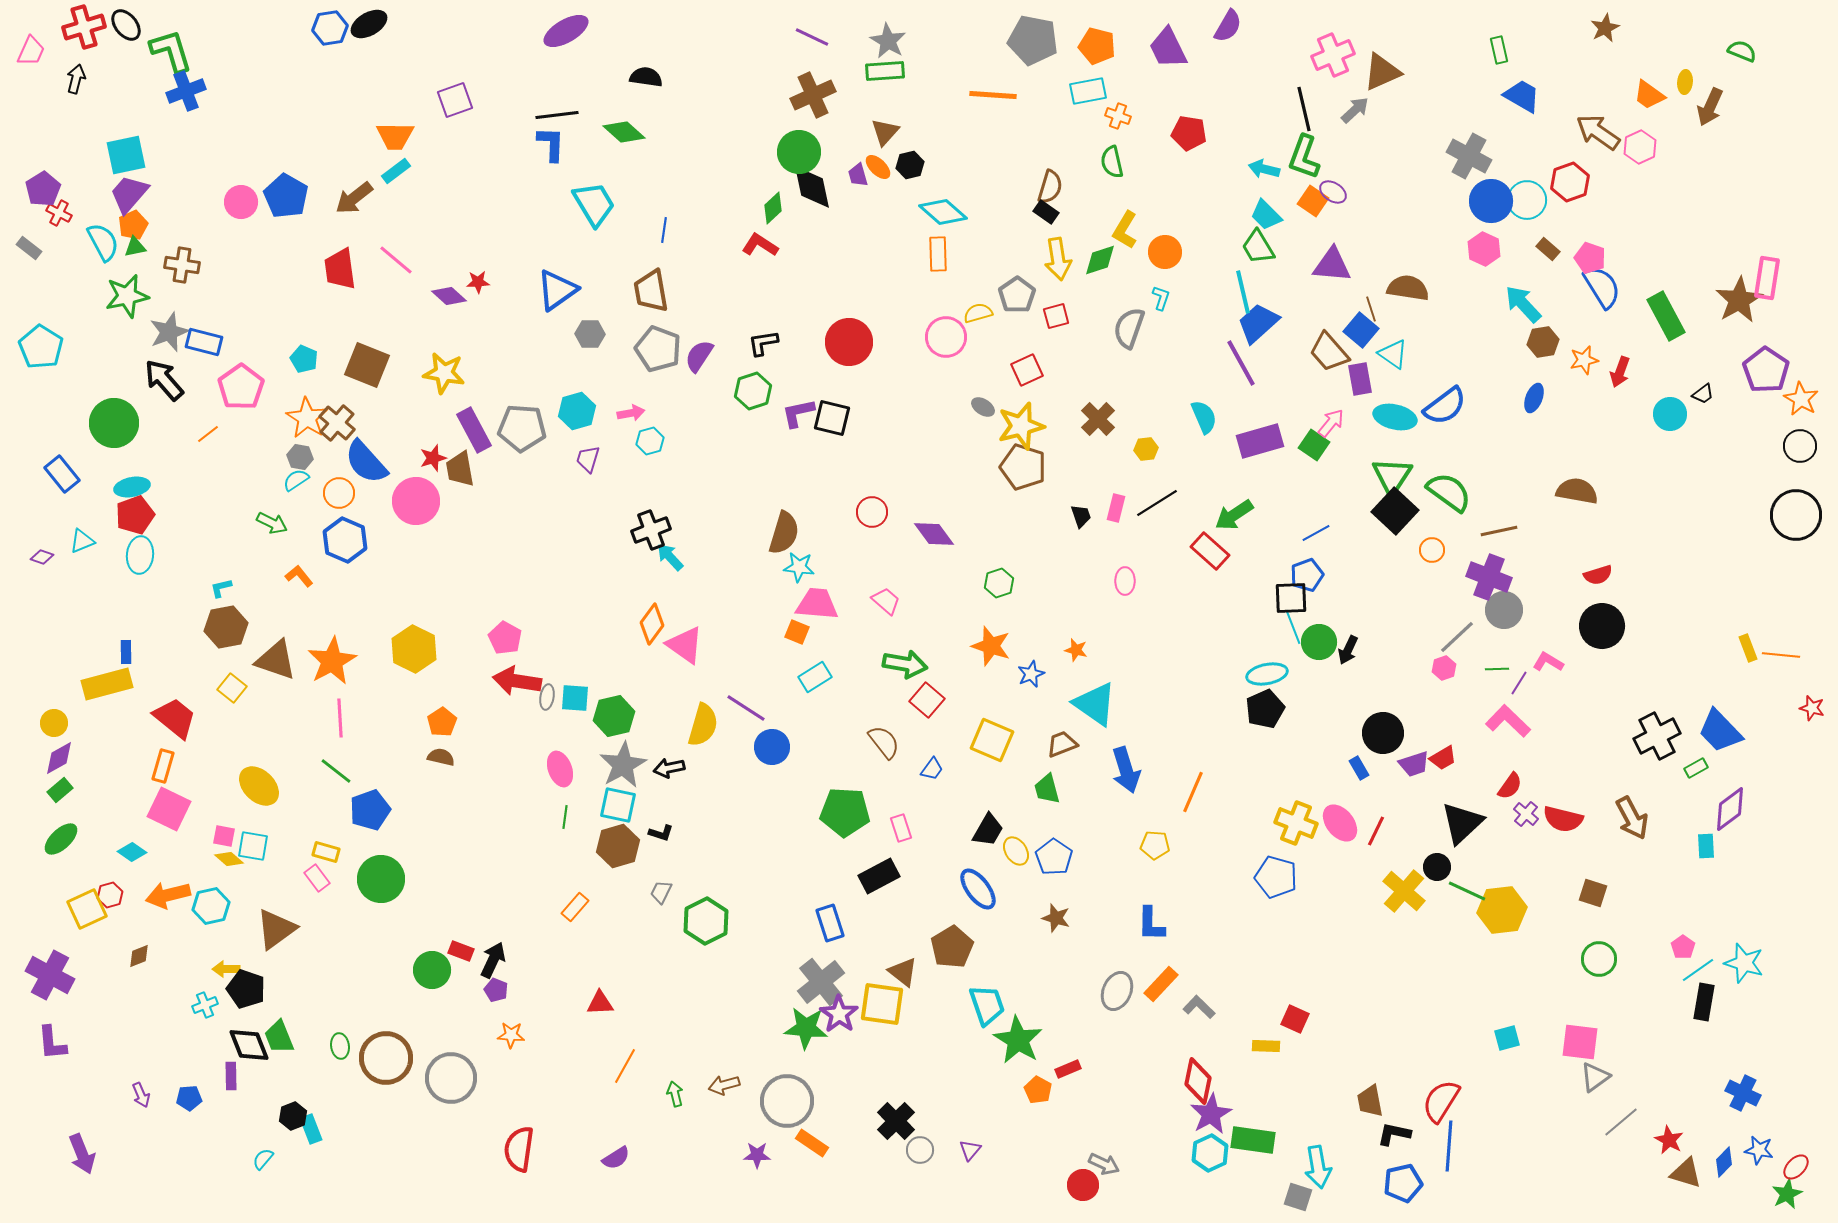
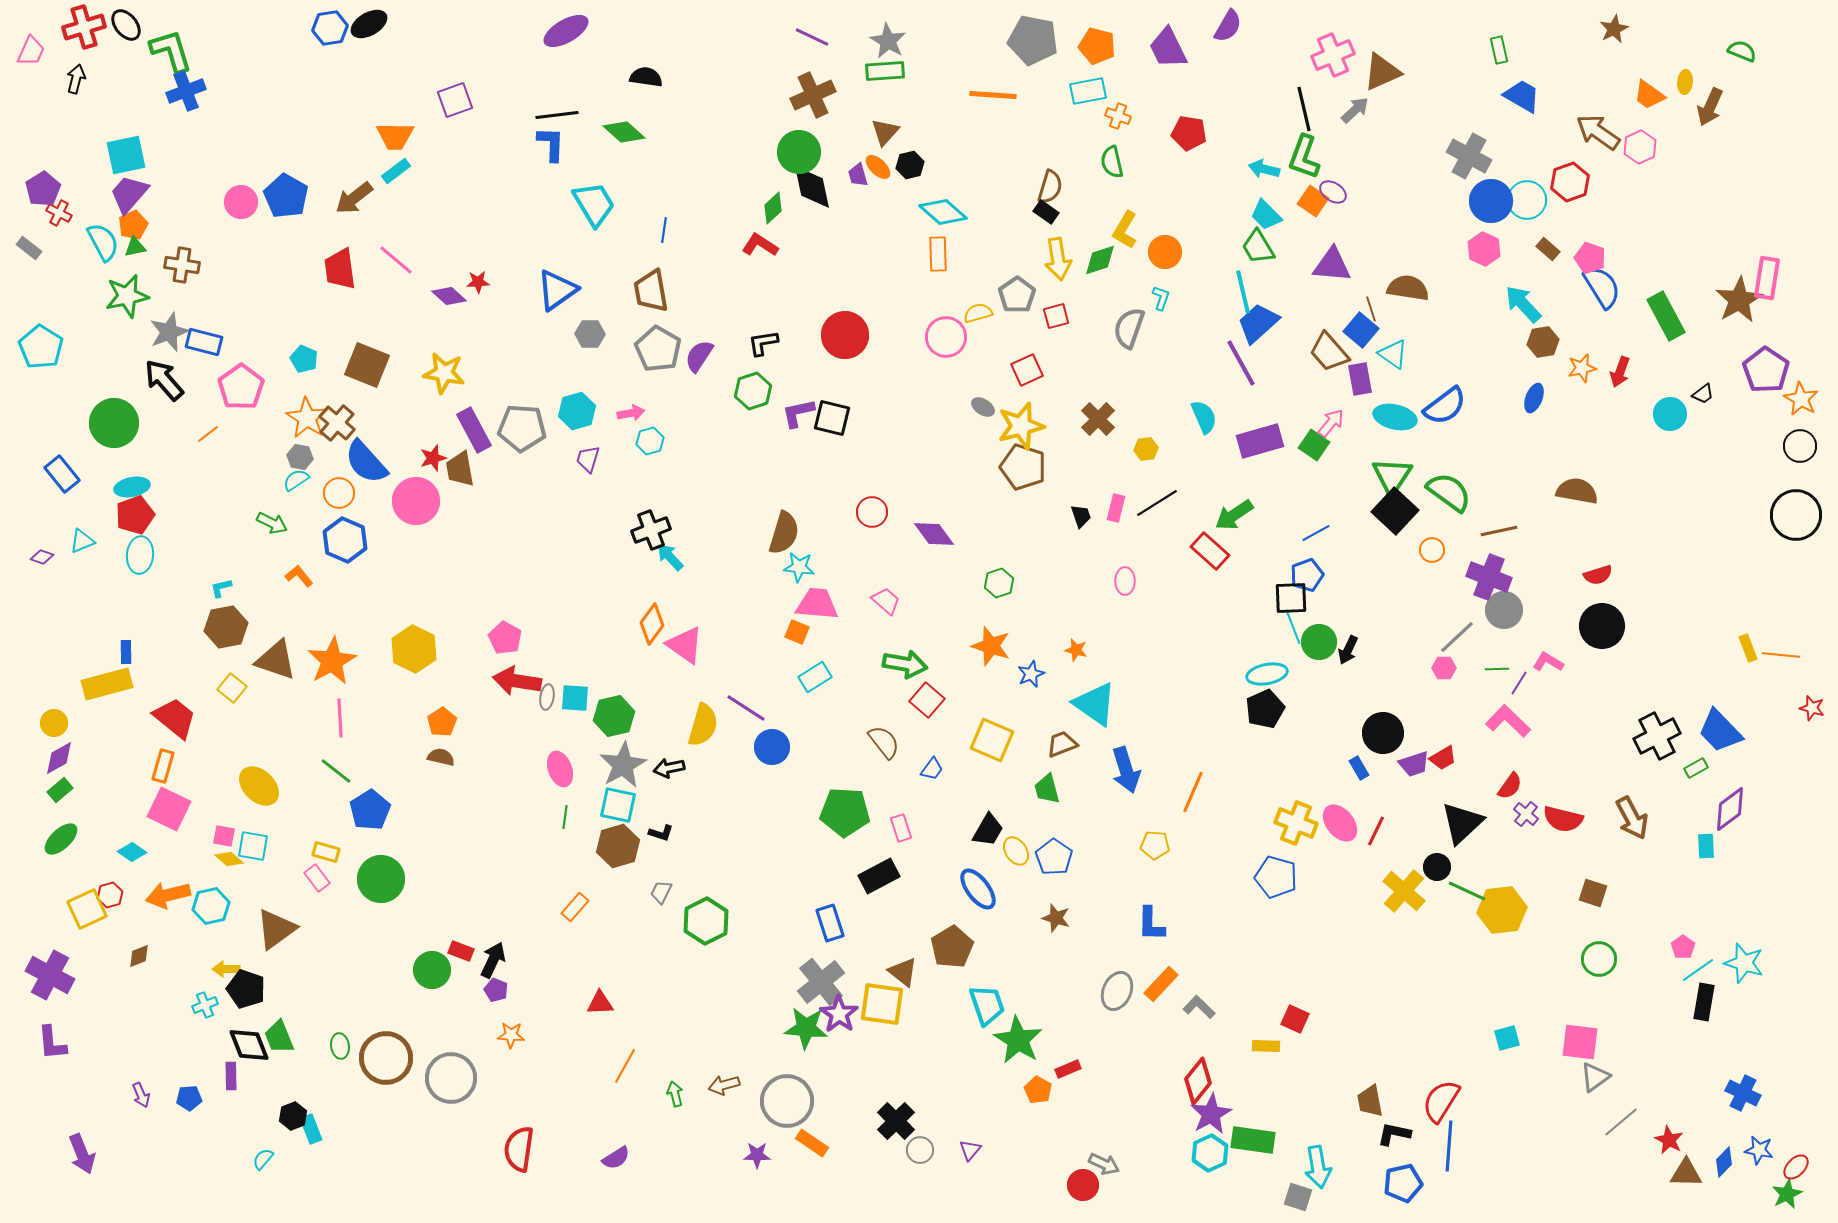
brown star at (1605, 28): moved 9 px right, 1 px down
red circle at (849, 342): moved 4 px left, 7 px up
gray pentagon at (658, 349): rotated 9 degrees clockwise
orange star at (1584, 360): moved 2 px left, 8 px down
pink hexagon at (1444, 668): rotated 20 degrees clockwise
blue pentagon at (370, 810): rotated 12 degrees counterclockwise
red diamond at (1198, 1081): rotated 27 degrees clockwise
brown triangle at (1686, 1173): rotated 16 degrees counterclockwise
